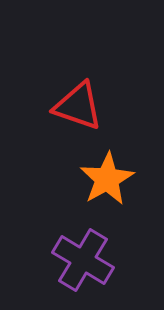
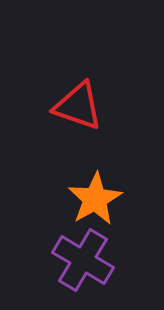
orange star: moved 12 px left, 20 px down
